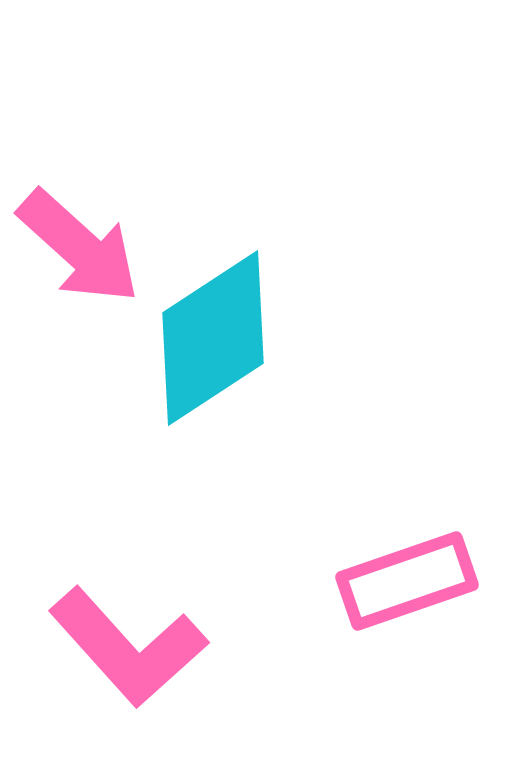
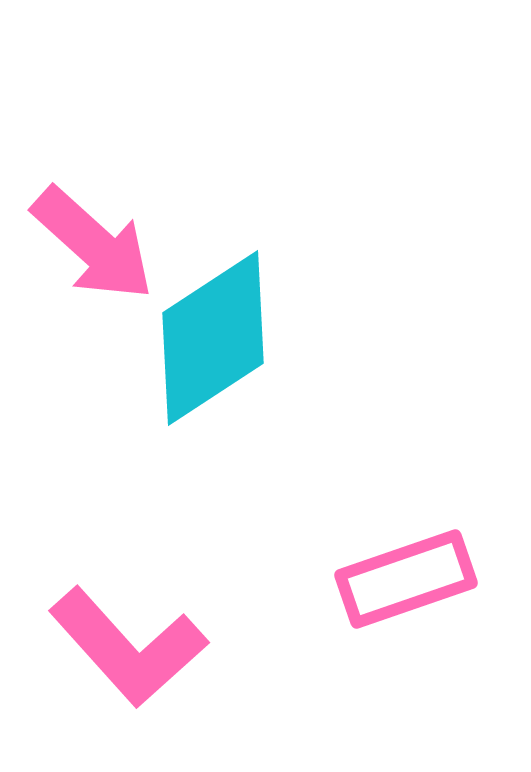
pink arrow: moved 14 px right, 3 px up
pink rectangle: moved 1 px left, 2 px up
